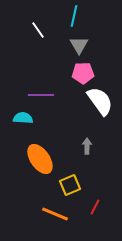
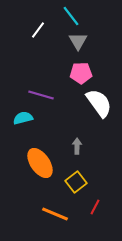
cyan line: moved 3 px left; rotated 50 degrees counterclockwise
white line: rotated 72 degrees clockwise
gray triangle: moved 1 px left, 4 px up
pink pentagon: moved 2 px left
purple line: rotated 15 degrees clockwise
white semicircle: moved 1 px left, 2 px down
cyan semicircle: rotated 18 degrees counterclockwise
gray arrow: moved 10 px left
orange ellipse: moved 4 px down
yellow square: moved 6 px right, 3 px up; rotated 15 degrees counterclockwise
